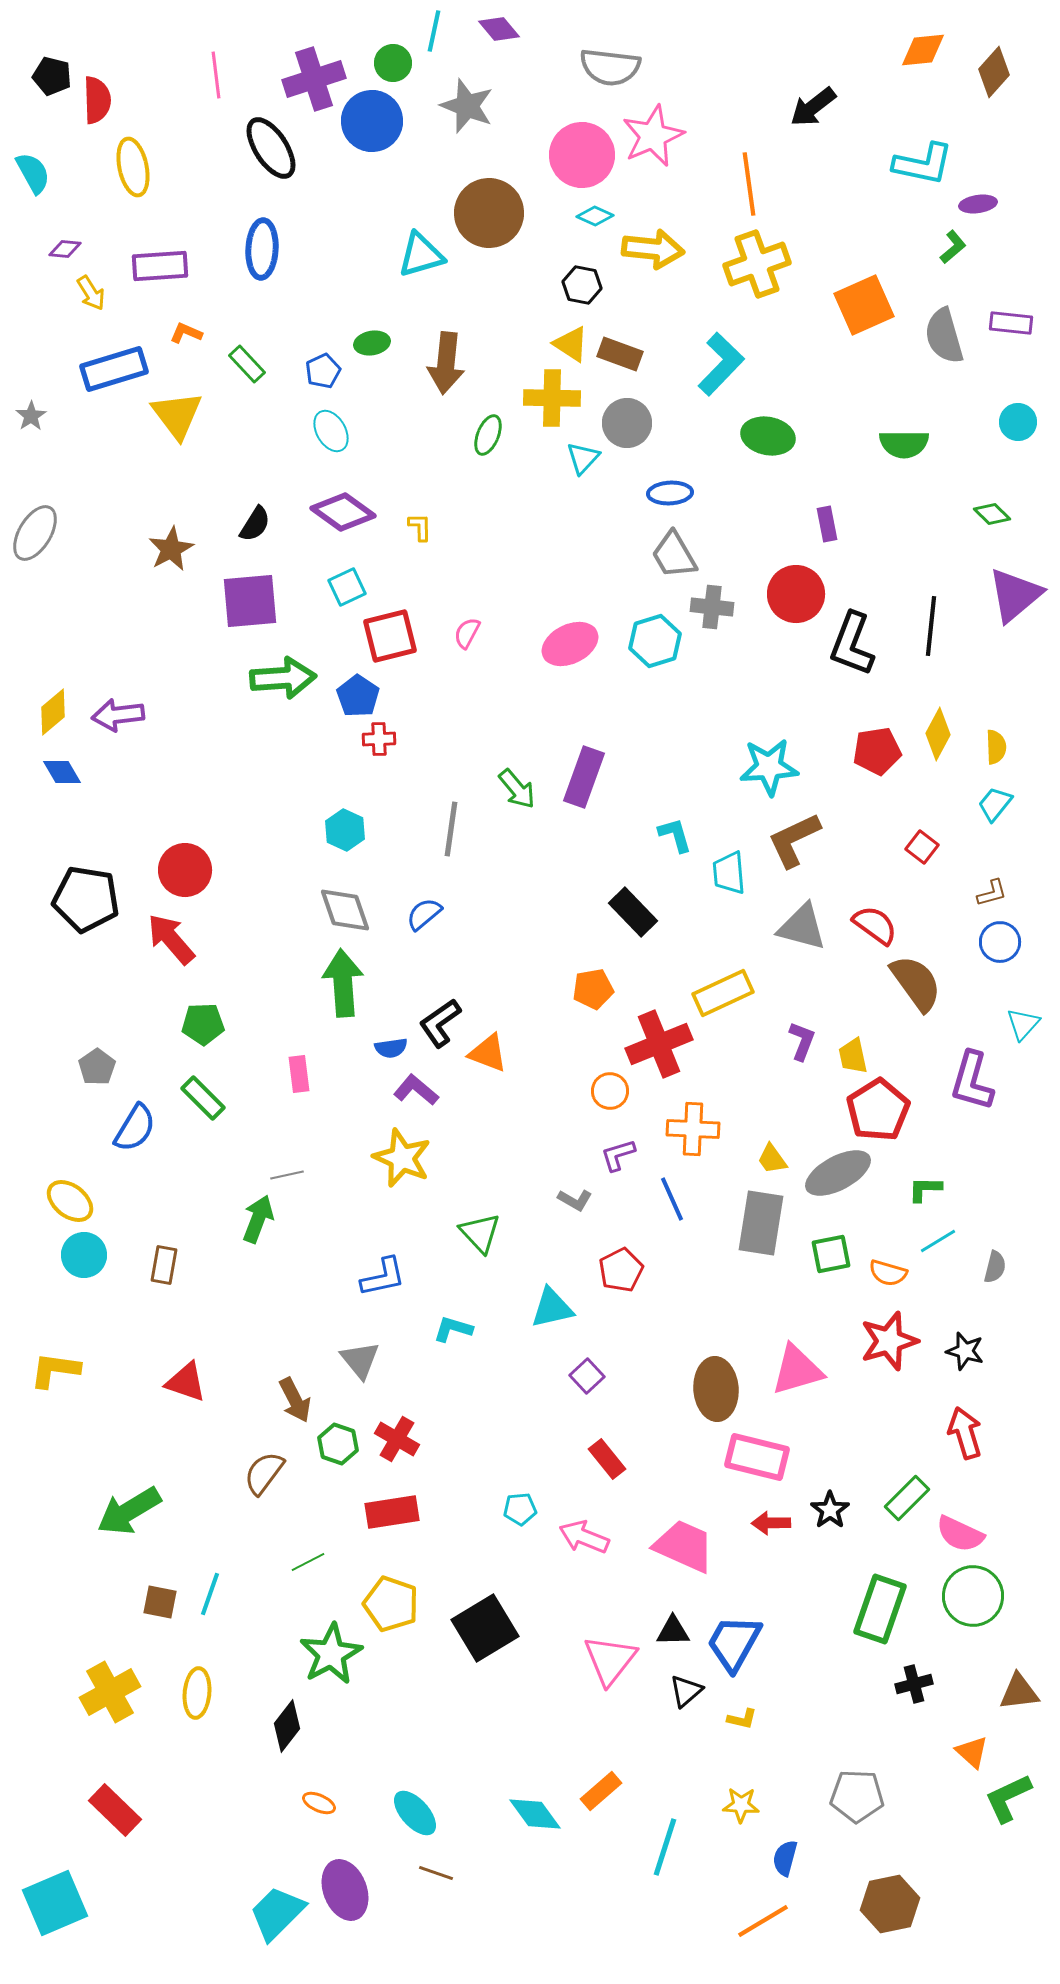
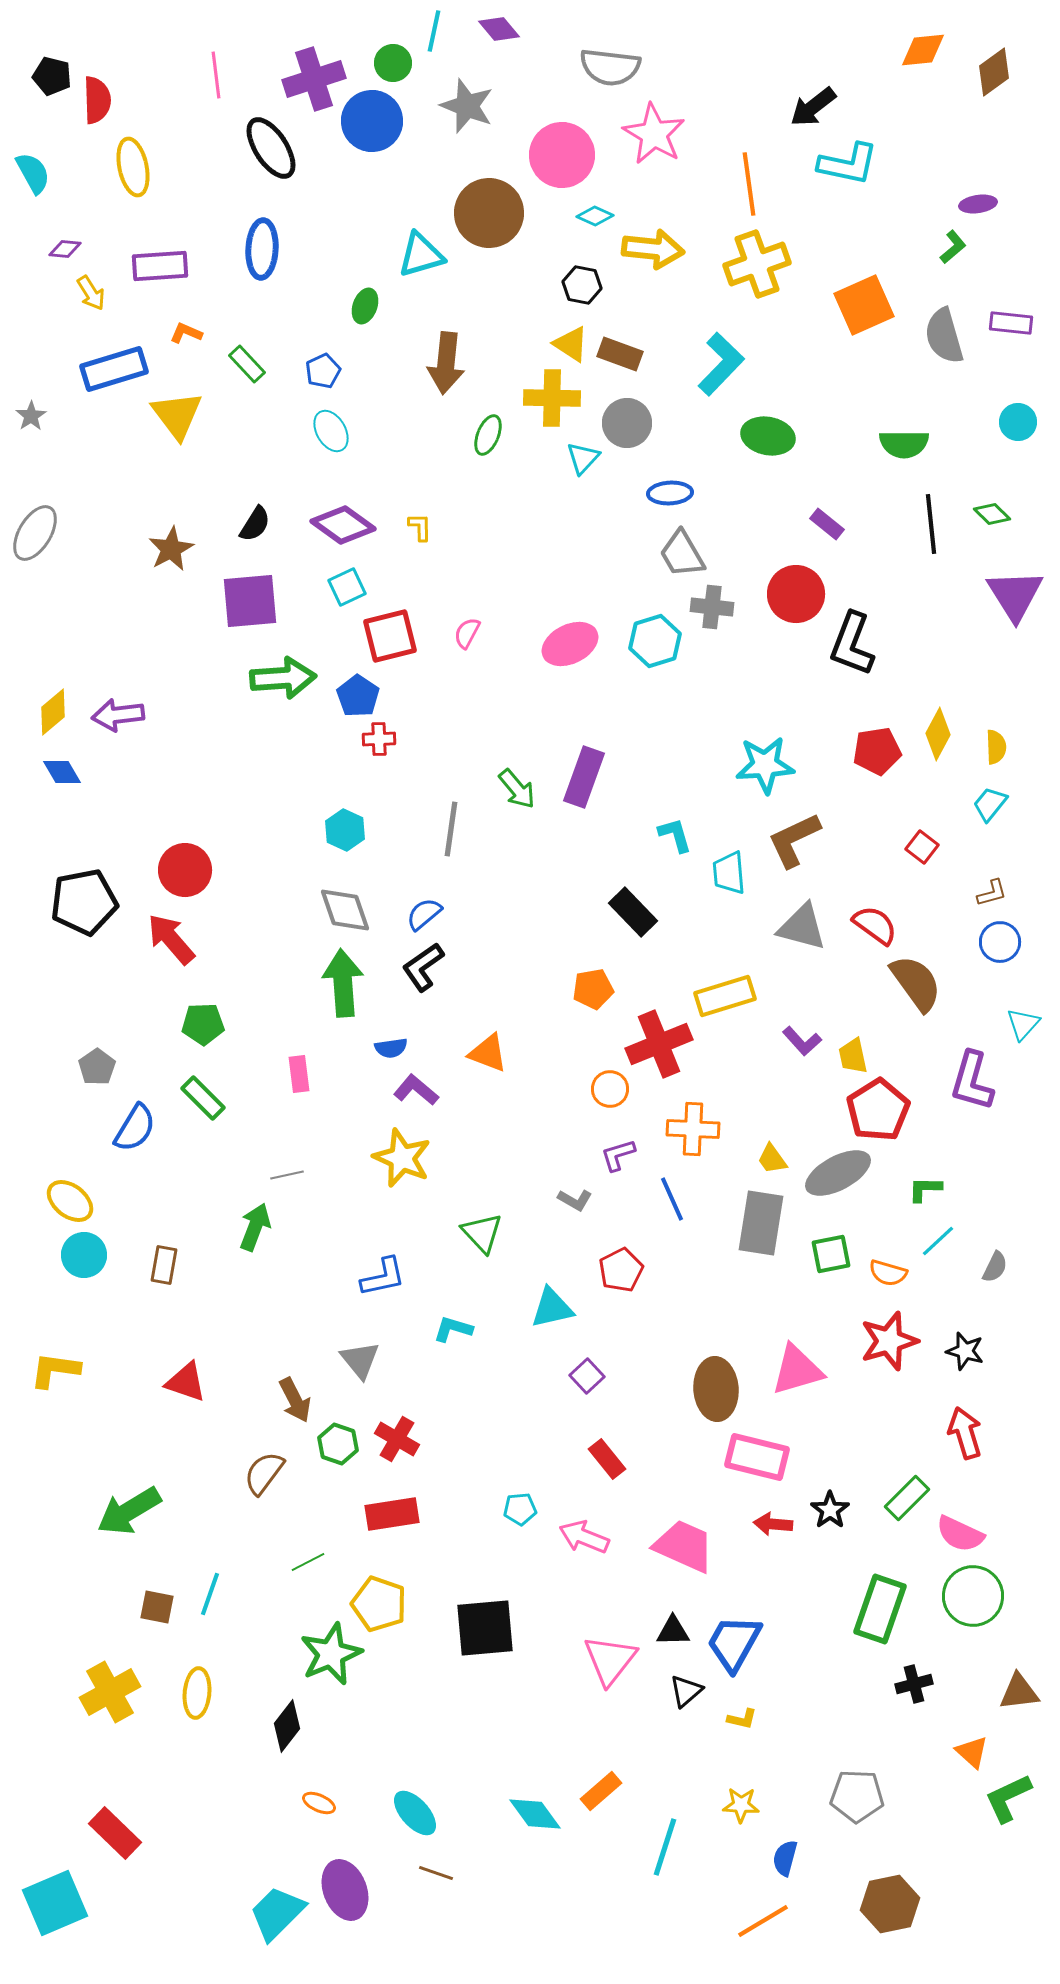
brown diamond at (994, 72): rotated 12 degrees clockwise
pink star at (653, 136): moved 1 px right, 2 px up; rotated 18 degrees counterclockwise
pink circle at (582, 155): moved 20 px left
cyan L-shape at (923, 164): moved 75 px left
green ellipse at (372, 343): moved 7 px left, 37 px up; rotated 60 degrees counterclockwise
purple diamond at (343, 512): moved 13 px down
purple rectangle at (827, 524): rotated 40 degrees counterclockwise
gray trapezoid at (674, 555): moved 8 px right, 1 px up
purple triangle at (1015, 595): rotated 22 degrees counterclockwise
black line at (931, 626): moved 102 px up; rotated 12 degrees counterclockwise
cyan star at (769, 767): moved 4 px left, 2 px up
cyan trapezoid at (995, 804): moved 5 px left
black pentagon at (86, 899): moved 2 px left, 3 px down; rotated 20 degrees counterclockwise
yellow rectangle at (723, 993): moved 2 px right, 3 px down; rotated 8 degrees clockwise
black L-shape at (440, 1023): moved 17 px left, 56 px up
purple L-shape at (802, 1041): rotated 117 degrees clockwise
orange circle at (610, 1091): moved 2 px up
green arrow at (258, 1219): moved 3 px left, 8 px down
green triangle at (480, 1233): moved 2 px right
cyan line at (938, 1241): rotated 12 degrees counterclockwise
gray semicircle at (995, 1267): rotated 12 degrees clockwise
red rectangle at (392, 1512): moved 2 px down
red arrow at (771, 1523): moved 2 px right, 1 px down; rotated 6 degrees clockwise
brown square at (160, 1602): moved 3 px left, 5 px down
yellow pentagon at (391, 1604): moved 12 px left
black square at (485, 1628): rotated 26 degrees clockwise
green star at (331, 1654): rotated 6 degrees clockwise
red rectangle at (115, 1810): moved 23 px down
